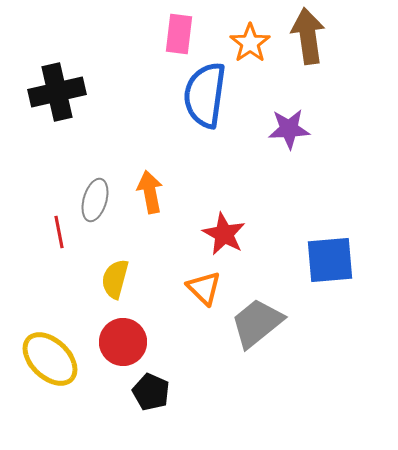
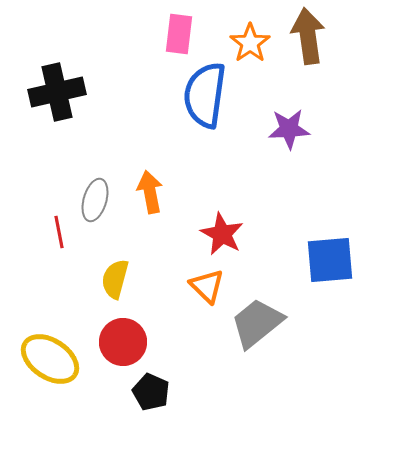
red star: moved 2 px left
orange triangle: moved 3 px right, 2 px up
yellow ellipse: rotated 10 degrees counterclockwise
